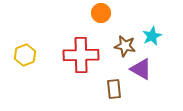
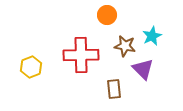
orange circle: moved 6 px right, 2 px down
yellow hexagon: moved 6 px right, 12 px down
purple triangle: moved 2 px right; rotated 15 degrees clockwise
